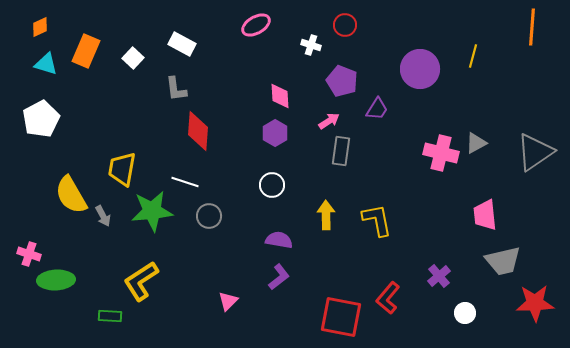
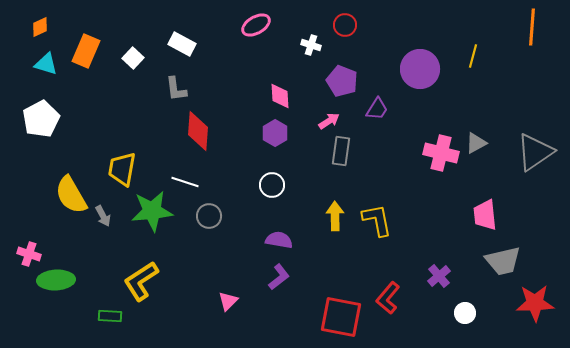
yellow arrow at (326, 215): moved 9 px right, 1 px down
